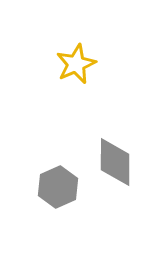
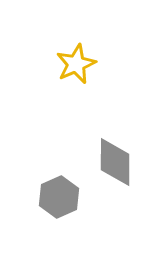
gray hexagon: moved 1 px right, 10 px down
